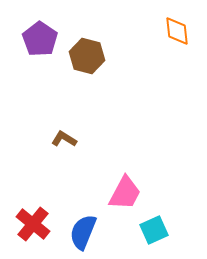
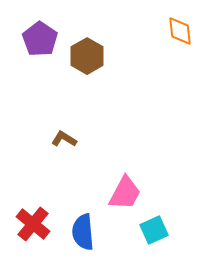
orange diamond: moved 3 px right
brown hexagon: rotated 16 degrees clockwise
blue semicircle: rotated 27 degrees counterclockwise
